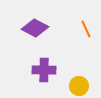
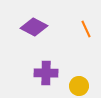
purple diamond: moved 1 px left, 1 px up
purple cross: moved 2 px right, 3 px down
